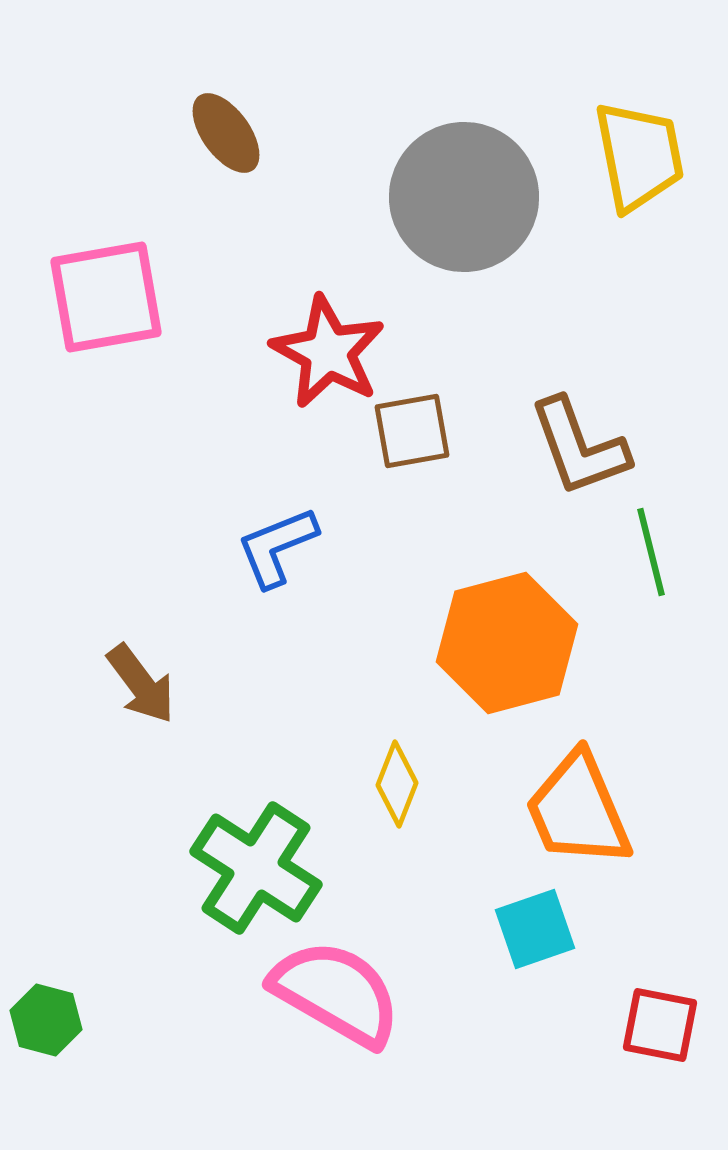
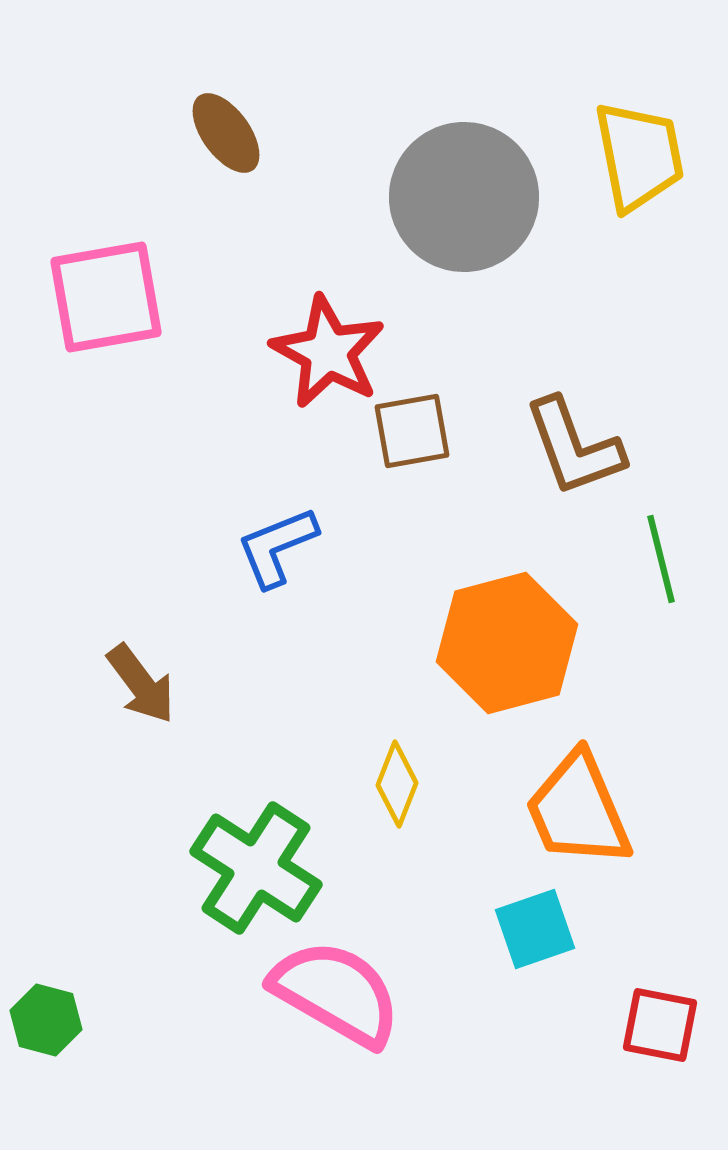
brown L-shape: moved 5 px left
green line: moved 10 px right, 7 px down
